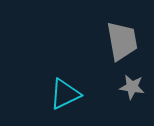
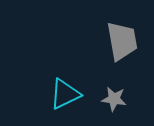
gray star: moved 18 px left, 12 px down
